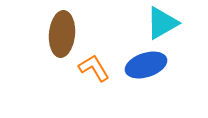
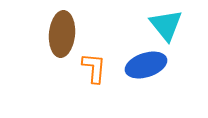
cyan triangle: moved 4 px right, 2 px down; rotated 39 degrees counterclockwise
orange L-shape: rotated 36 degrees clockwise
